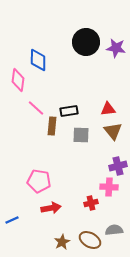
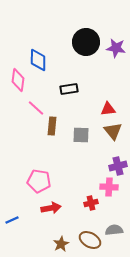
black rectangle: moved 22 px up
brown star: moved 1 px left, 2 px down
